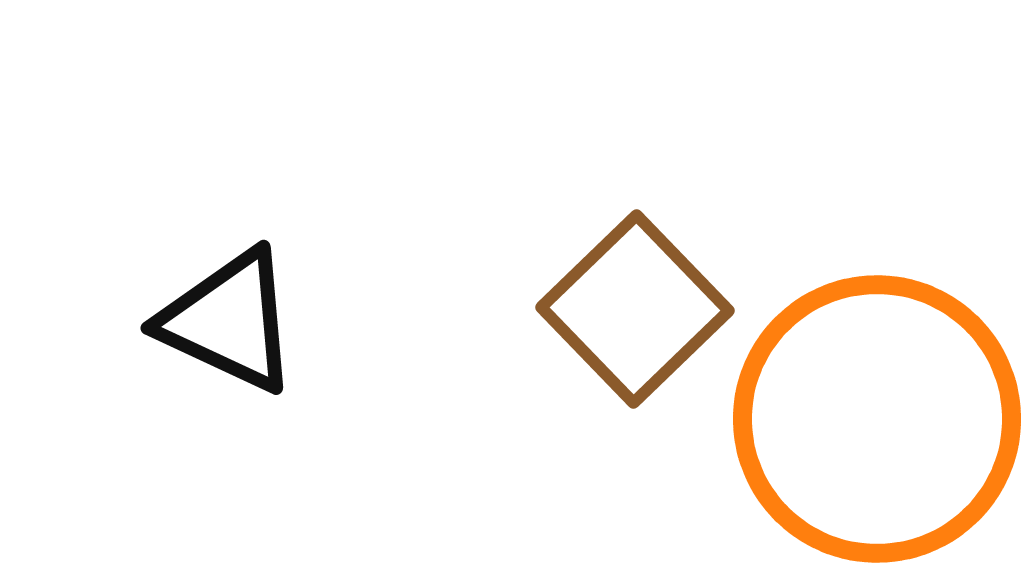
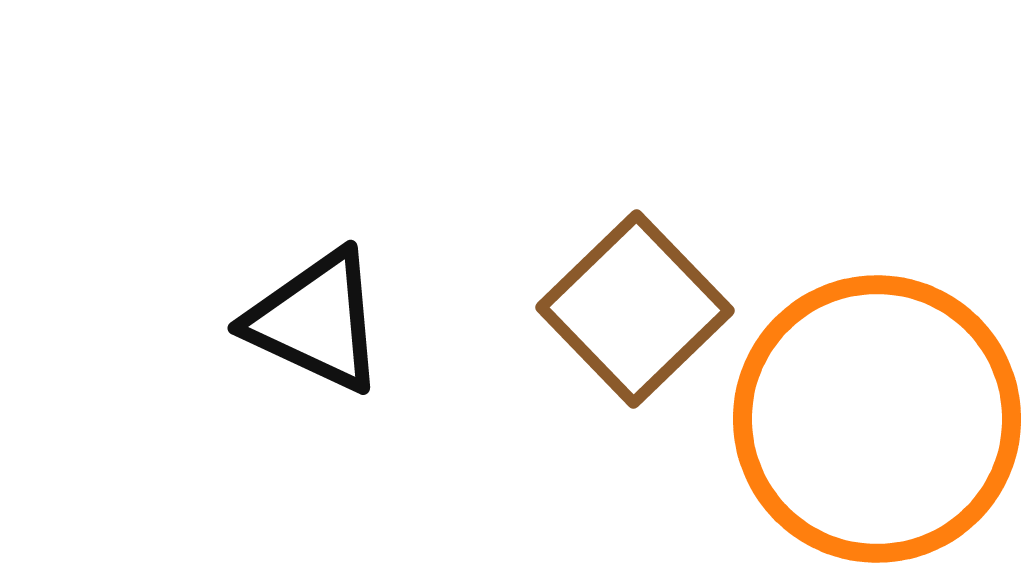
black triangle: moved 87 px right
